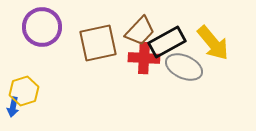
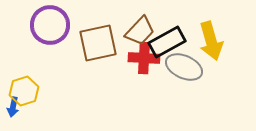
purple circle: moved 8 px right, 2 px up
yellow arrow: moved 2 px left, 2 px up; rotated 24 degrees clockwise
